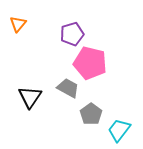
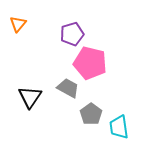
cyan trapezoid: moved 3 px up; rotated 45 degrees counterclockwise
